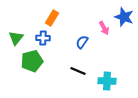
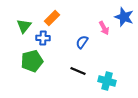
orange rectangle: rotated 14 degrees clockwise
green triangle: moved 8 px right, 12 px up
cyan cross: rotated 12 degrees clockwise
